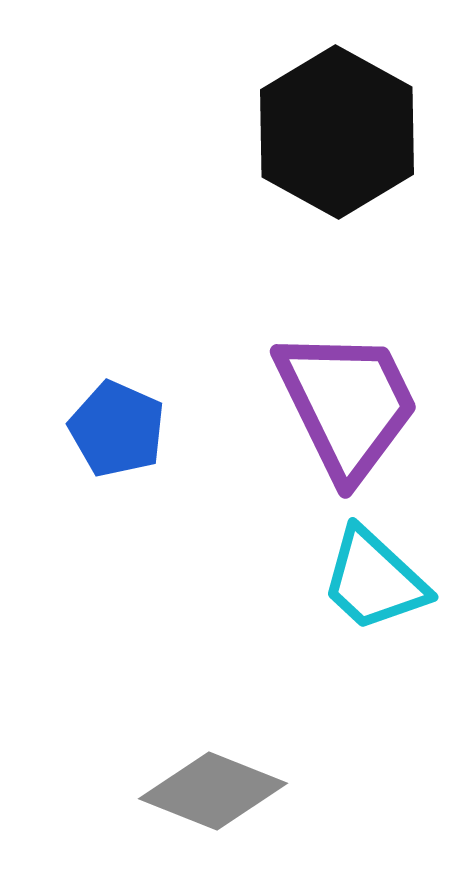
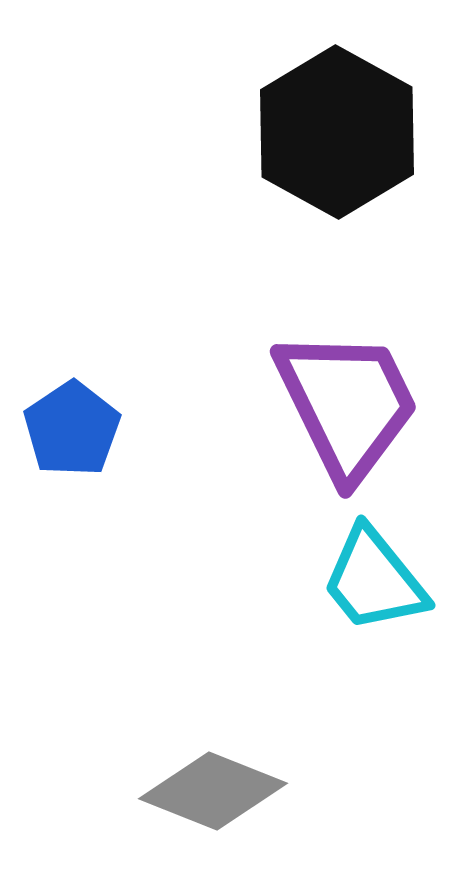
blue pentagon: moved 45 px left; rotated 14 degrees clockwise
cyan trapezoid: rotated 8 degrees clockwise
